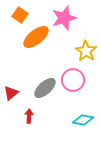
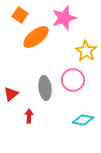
gray ellipse: rotated 55 degrees counterclockwise
red triangle: moved 1 px down
